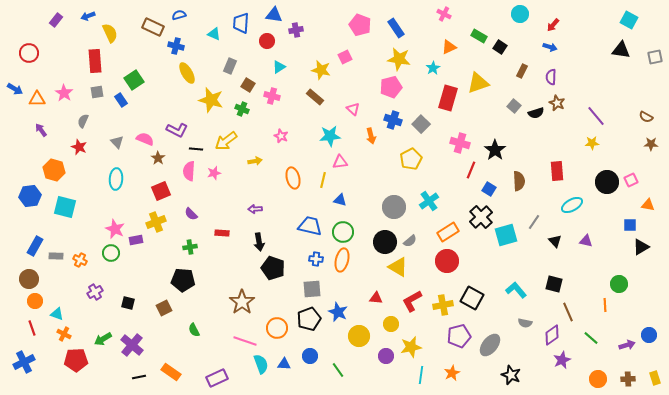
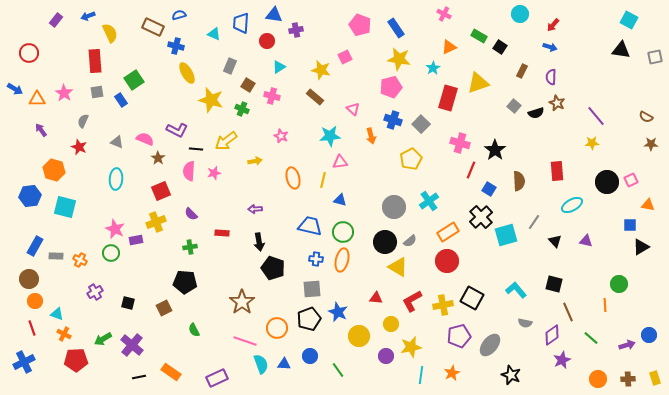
gray triangle at (117, 142): rotated 24 degrees counterclockwise
black pentagon at (183, 280): moved 2 px right, 2 px down
